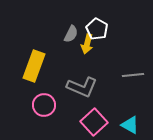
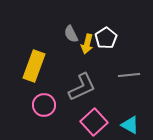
white pentagon: moved 9 px right, 9 px down; rotated 10 degrees clockwise
gray semicircle: rotated 126 degrees clockwise
gray line: moved 4 px left
gray L-shape: rotated 48 degrees counterclockwise
